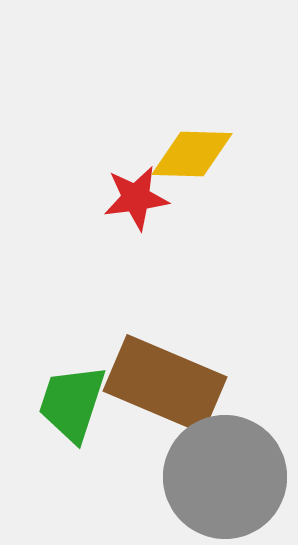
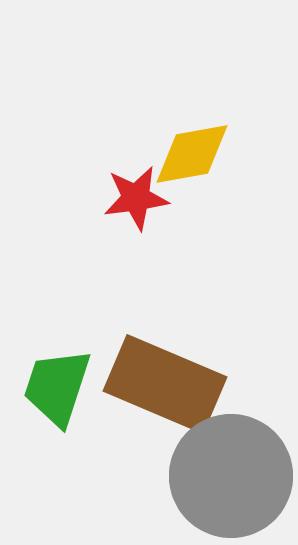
yellow diamond: rotated 12 degrees counterclockwise
green trapezoid: moved 15 px left, 16 px up
gray circle: moved 6 px right, 1 px up
